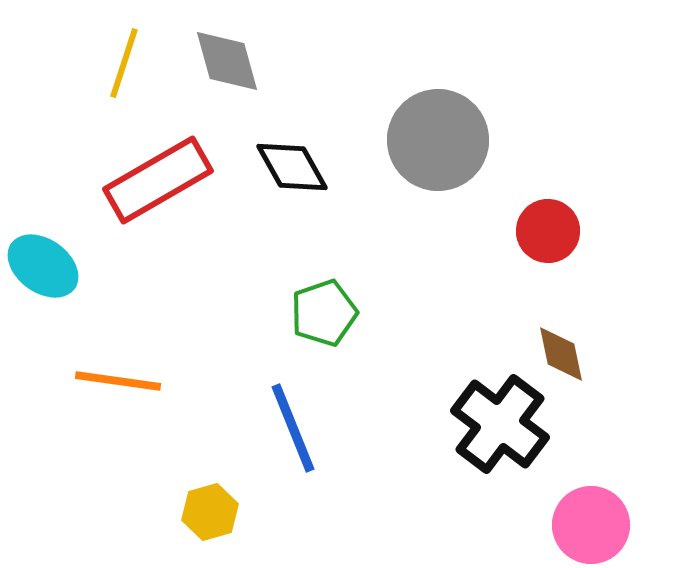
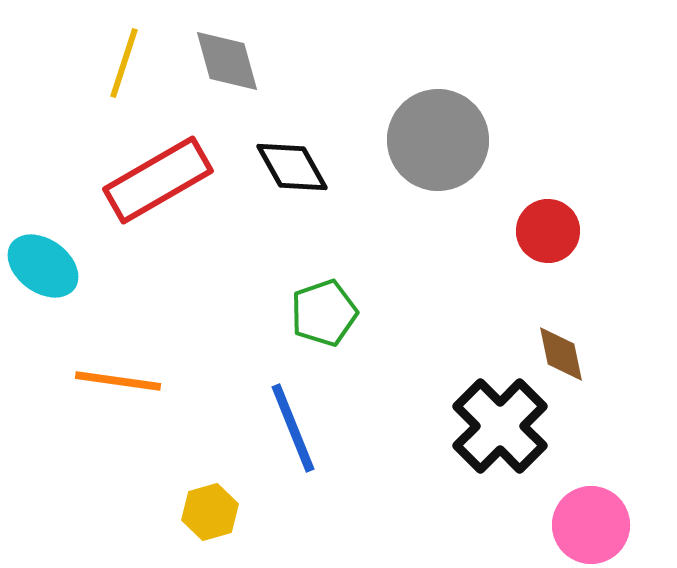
black cross: moved 2 px down; rotated 8 degrees clockwise
